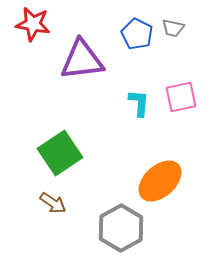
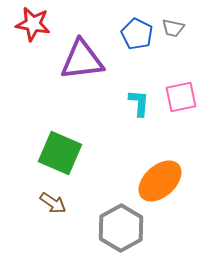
green square: rotated 33 degrees counterclockwise
